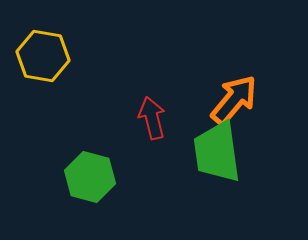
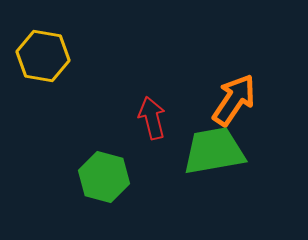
orange arrow: rotated 6 degrees counterclockwise
green trapezoid: moved 3 px left, 1 px up; rotated 88 degrees clockwise
green hexagon: moved 14 px right
